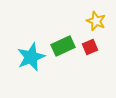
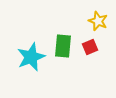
yellow star: moved 2 px right
green rectangle: rotated 60 degrees counterclockwise
